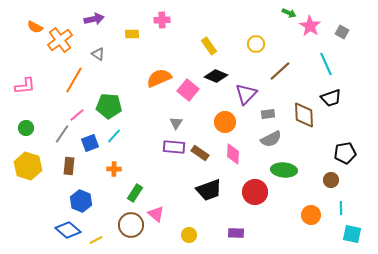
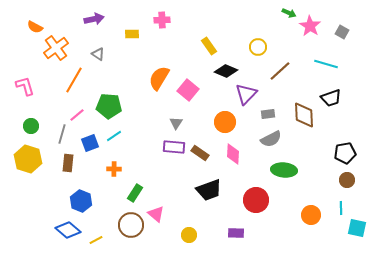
orange cross at (60, 40): moved 4 px left, 8 px down
yellow circle at (256, 44): moved 2 px right, 3 px down
cyan line at (326, 64): rotated 50 degrees counterclockwise
black diamond at (216, 76): moved 10 px right, 5 px up
orange semicircle at (159, 78): rotated 35 degrees counterclockwise
pink L-shape at (25, 86): rotated 100 degrees counterclockwise
green circle at (26, 128): moved 5 px right, 2 px up
gray line at (62, 134): rotated 18 degrees counterclockwise
cyan line at (114, 136): rotated 14 degrees clockwise
yellow hexagon at (28, 166): moved 7 px up
brown rectangle at (69, 166): moved 1 px left, 3 px up
brown circle at (331, 180): moved 16 px right
red circle at (255, 192): moved 1 px right, 8 px down
cyan square at (352, 234): moved 5 px right, 6 px up
